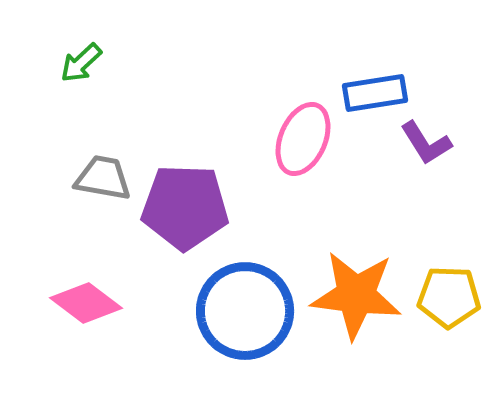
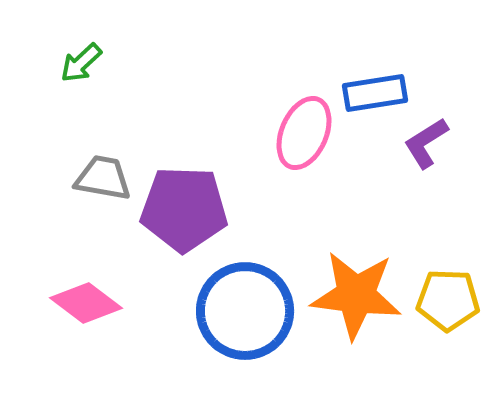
pink ellipse: moved 1 px right, 6 px up
purple L-shape: rotated 90 degrees clockwise
purple pentagon: moved 1 px left, 2 px down
yellow pentagon: moved 1 px left, 3 px down
